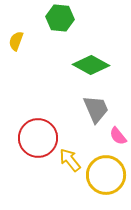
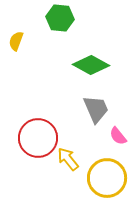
yellow arrow: moved 2 px left, 1 px up
yellow circle: moved 1 px right, 3 px down
